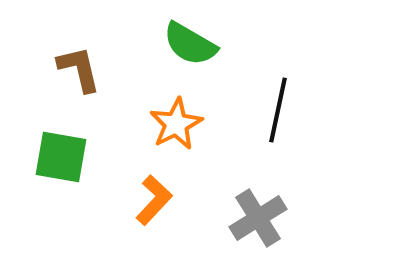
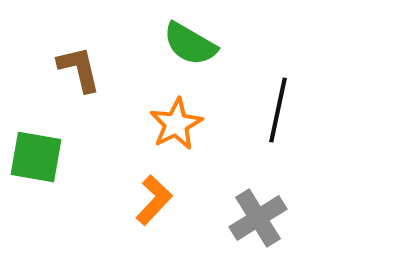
green square: moved 25 px left
